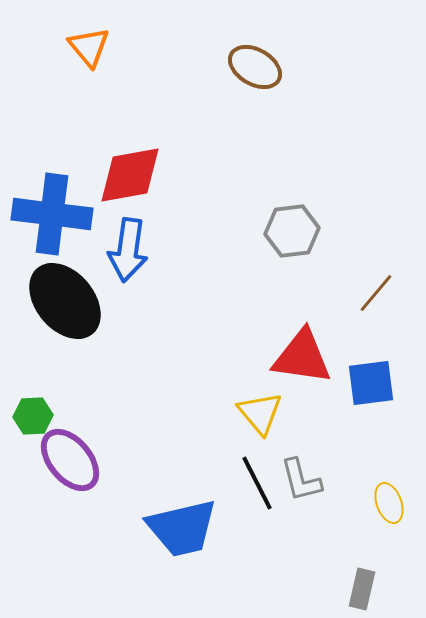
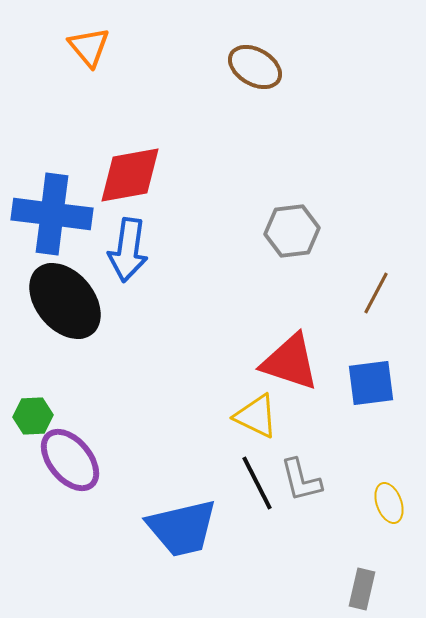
brown line: rotated 12 degrees counterclockwise
red triangle: moved 12 px left, 5 px down; rotated 10 degrees clockwise
yellow triangle: moved 4 px left, 3 px down; rotated 24 degrees counterclockwise
